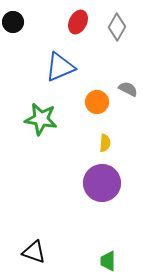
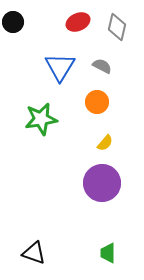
red ellipse: rotated 40 degrees clockwise
gray diamond: rotated 16 degrees counterclockwise
blue triangle: rotated 36 degrees counterclockwise
gray semicircle: moved 26 px left, 23 px up
green star: rotated 20 degrees counterclockwise
yellow semicircle: rotated 36 degrees clockwise
black triangle: moved 1 px down
green trapezoid: moved 8 px up
